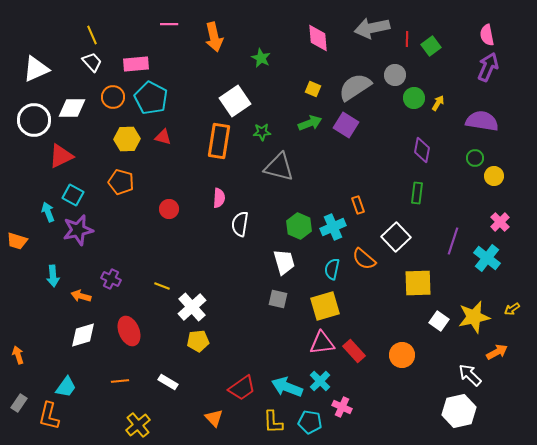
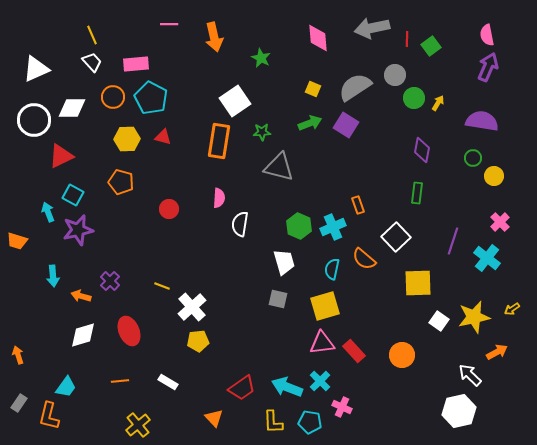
green circle at (475, 158): moved 2 px left
purple cross at (111, 279): moved 1 px left, 2 px down; rotated 18 degrees clockwise
